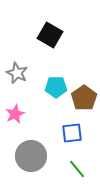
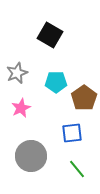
gray star: rotated 25 degrees clockwise
cyan pentagon: moved 5 px up
pink star: moved 6 px right, 6 px up
